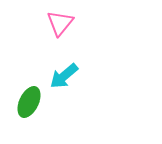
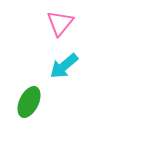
cyan arrow: moved 10 px up
